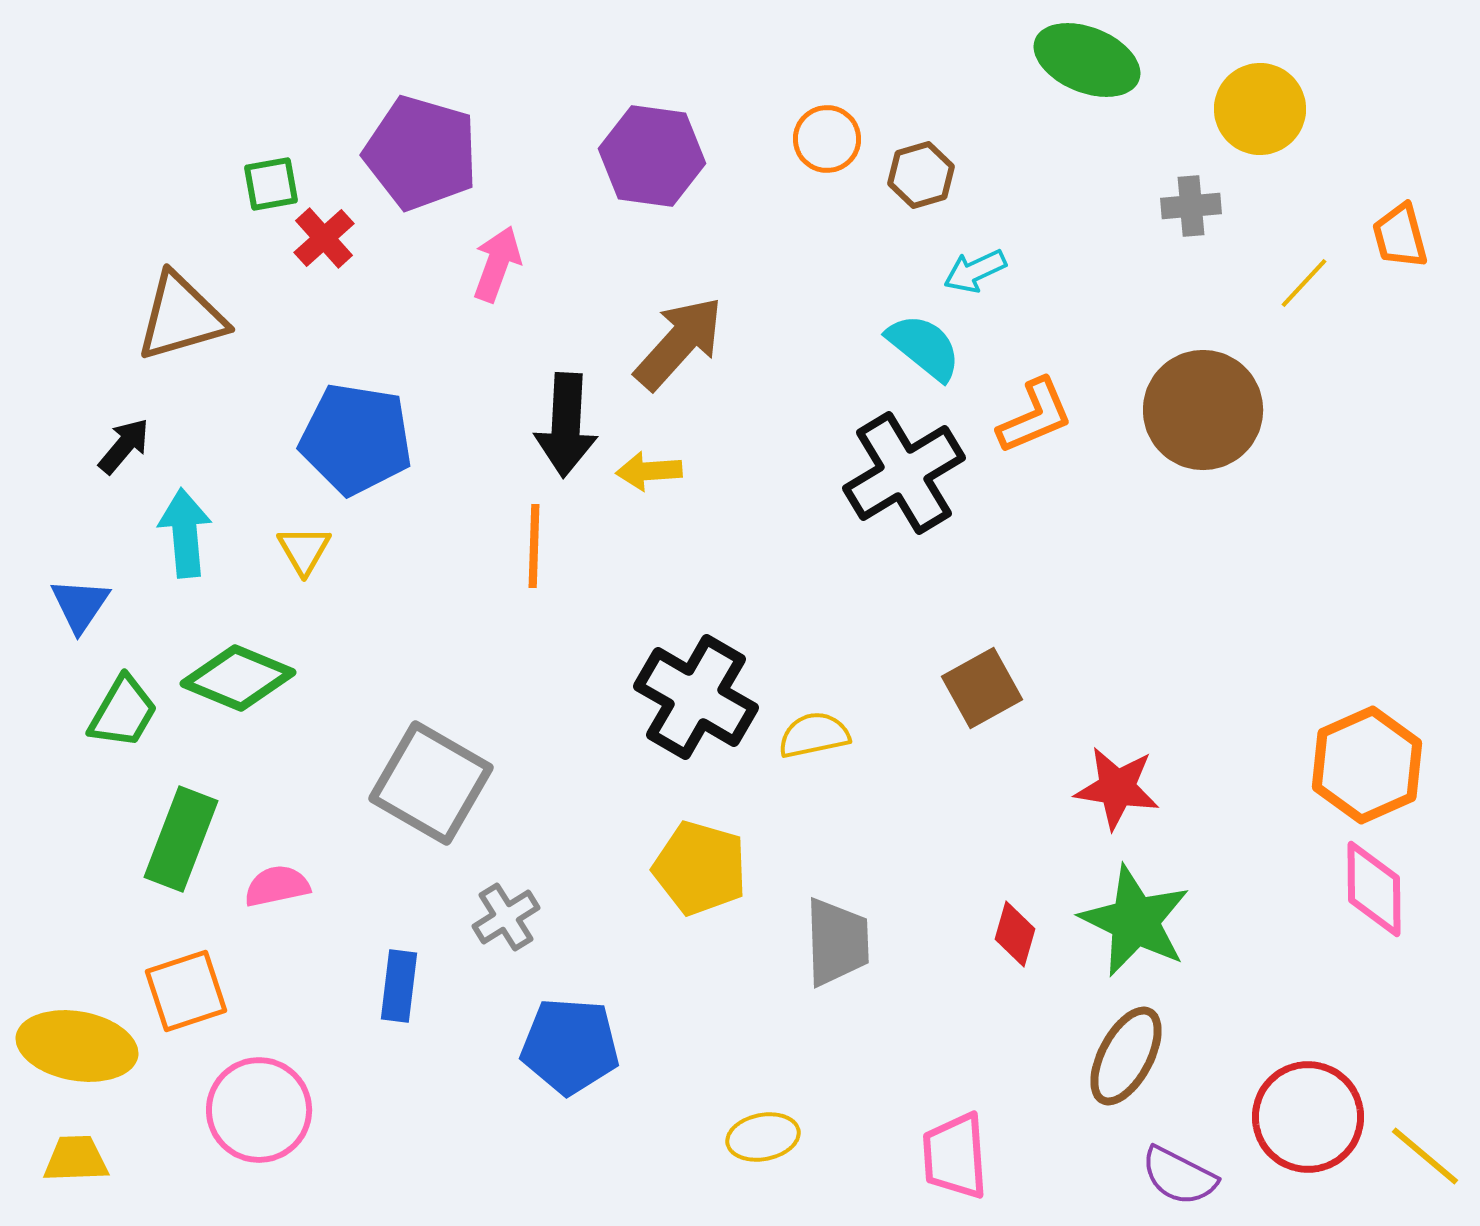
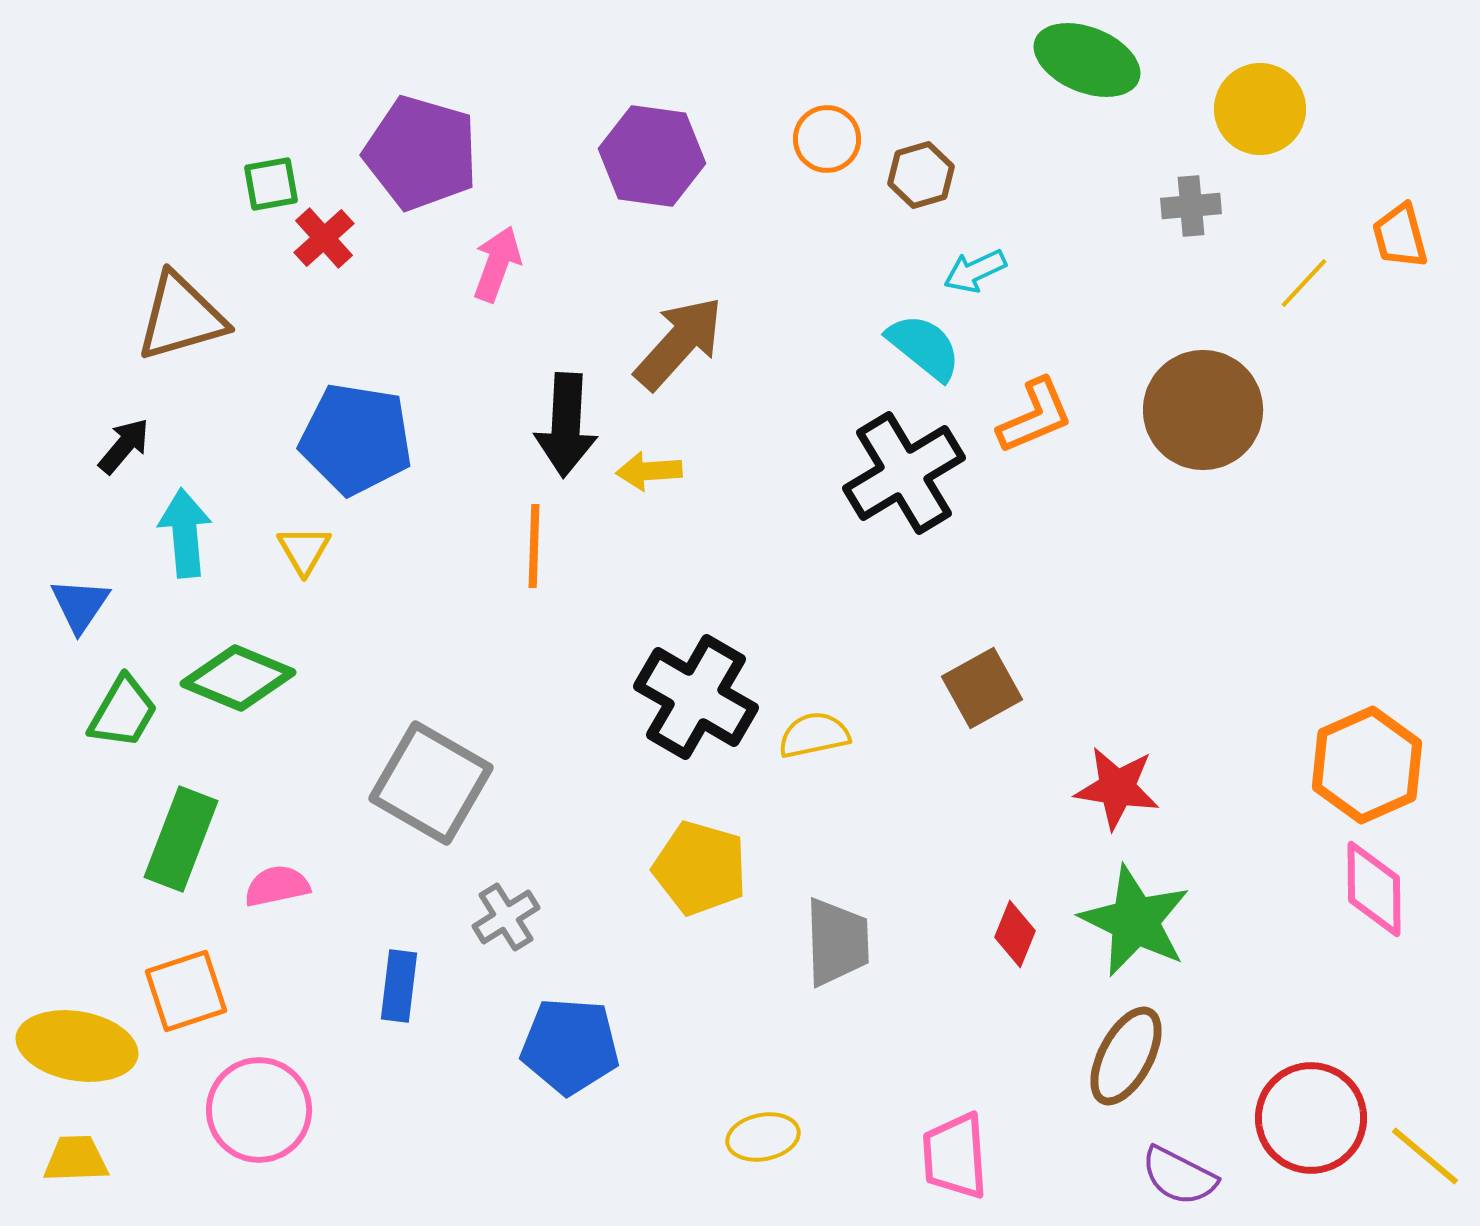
red diamond at (1015, 934): rotated 6 degrees clockwise
red circle at (1308, 1117): moved 3 px right, 1 px down
